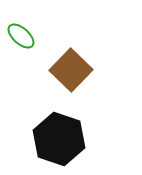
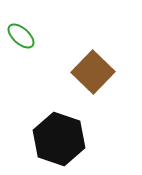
brown square: moved 22 px right, 2 px down
